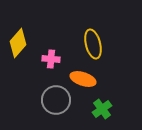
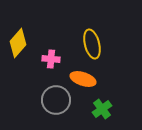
yellow ellipse: moved 1 px left
